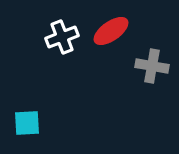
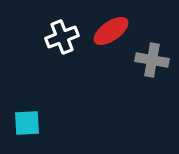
gray cross: moved 6 px up
